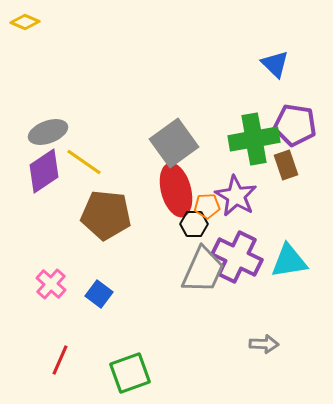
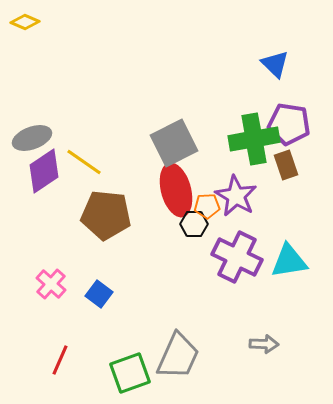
purple pentagon: moved 6 px left, 1 px up
gray ellipse: moved 16 px left, 6 px down
gray square: rotated 9 degrees clockwise
gray trapezoid: moved 25 px left, 86 px down
